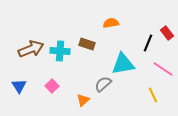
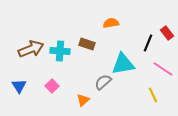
gray semicircle: moved 2 px up
